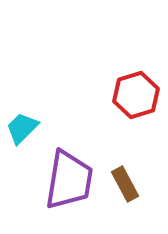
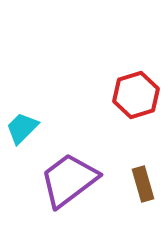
purple trapezoid: rotated 136 degrees counterclockwise
brown rectangle: moved 18 px right; rotated 12 degrees clockwise
